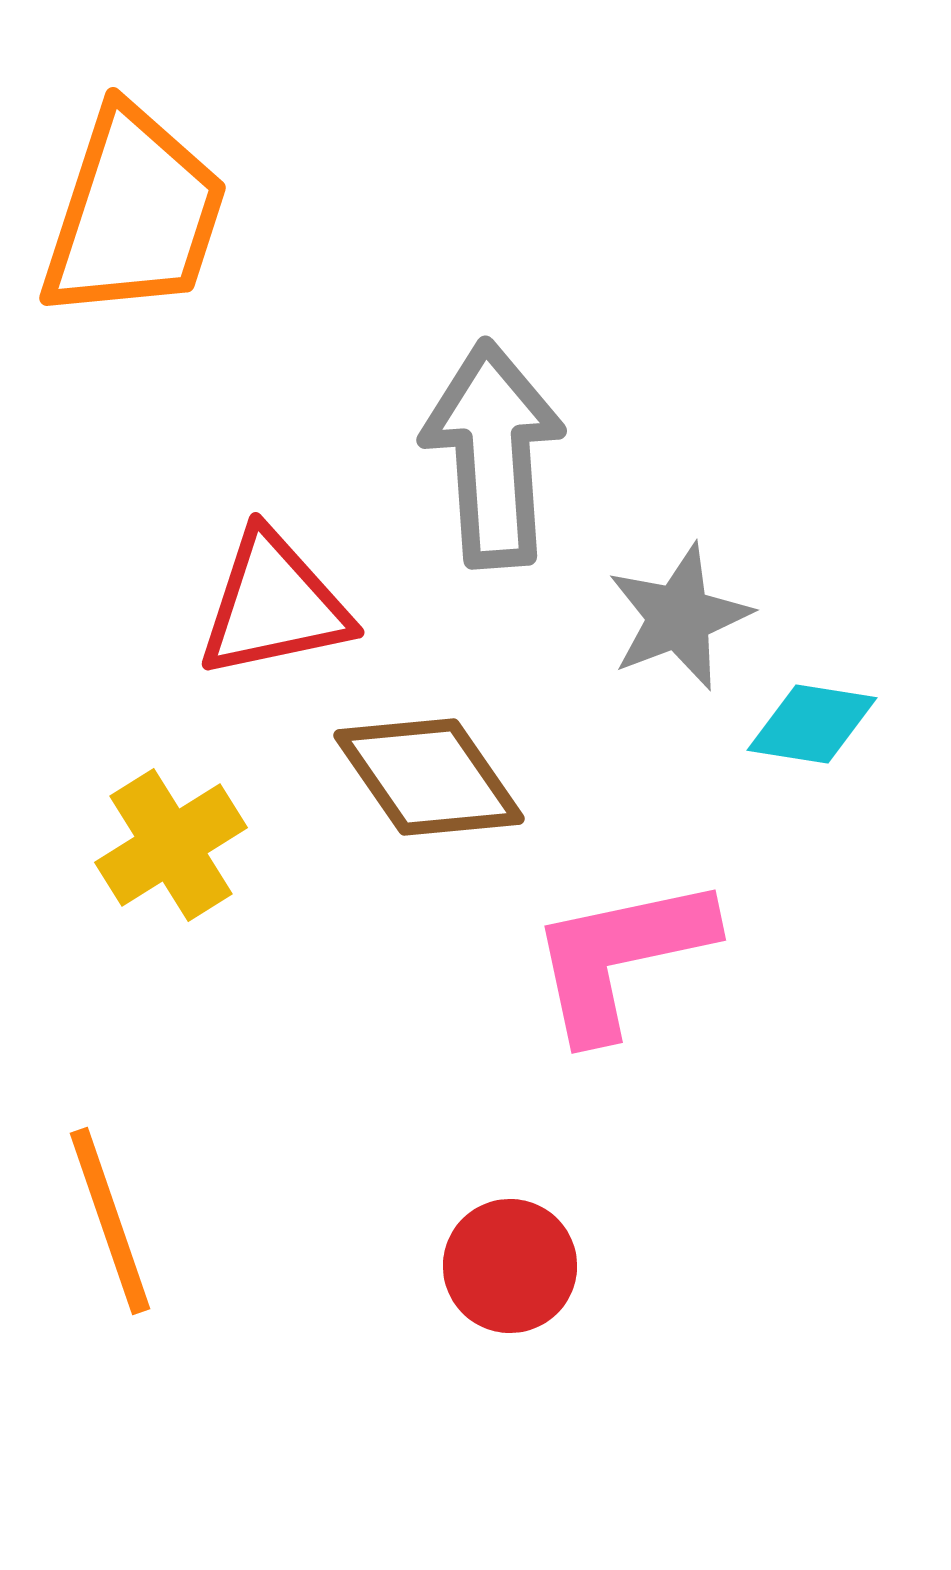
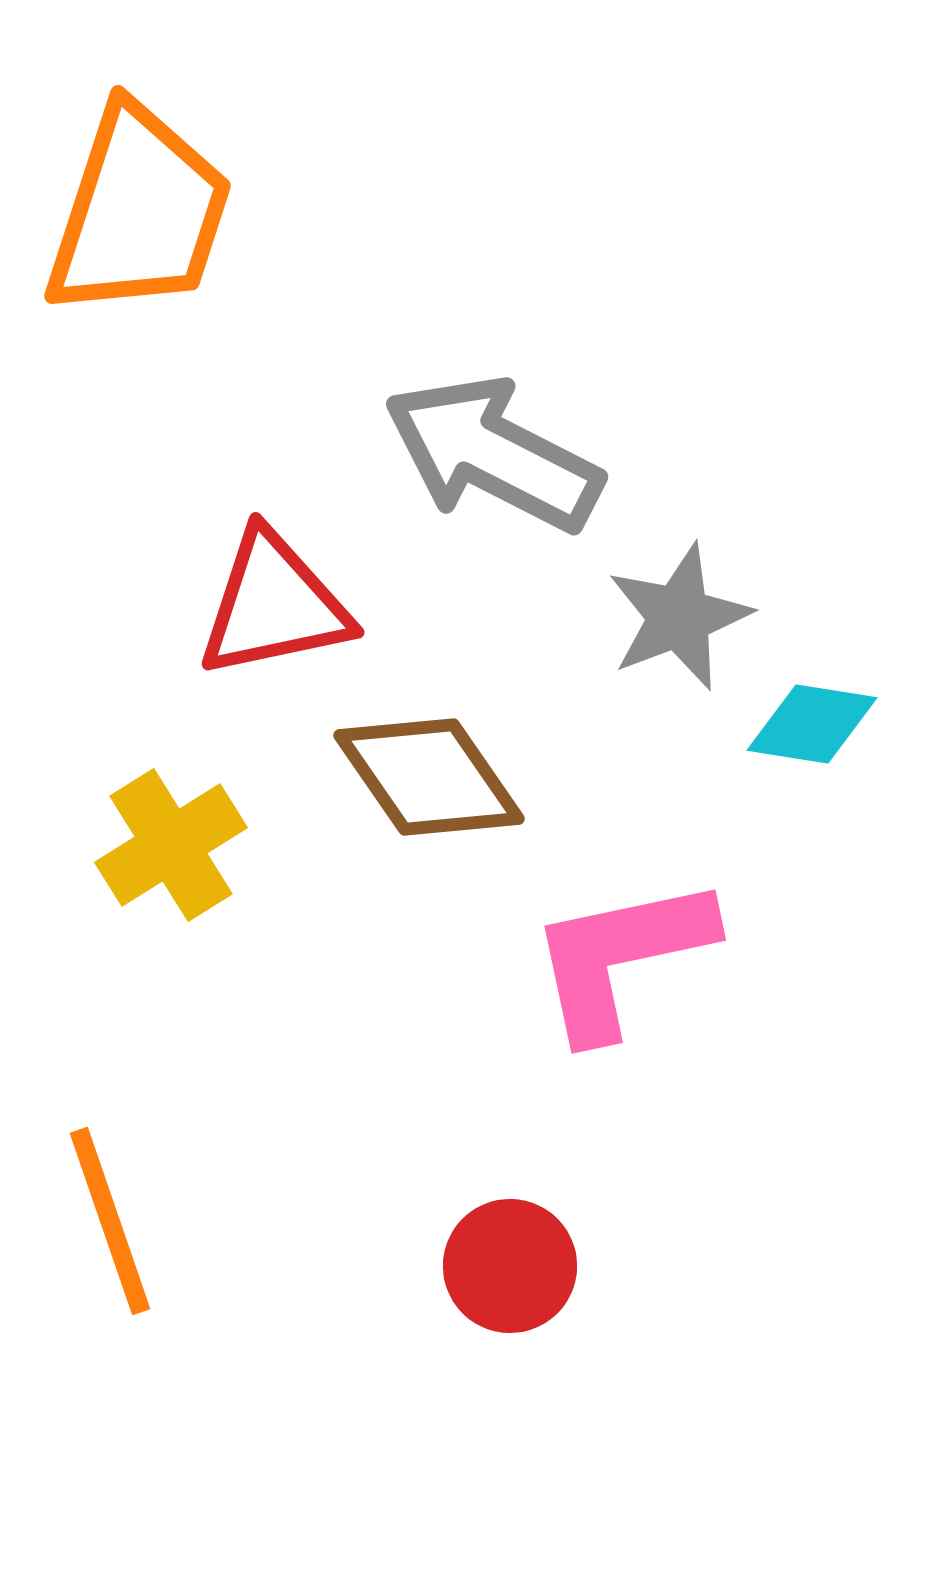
orange trapezoid: moved 5 px right, 2 px up
gray arrow: rotated 59 degrees counterclockwise
